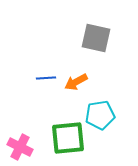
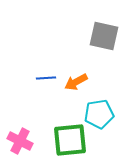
gray square: moved 8 px right, 2 px up
cyan pentagon: moved 1 px left, 1 px up
green square: moved 2 px right, 2 px down
pink cross: moved 6 px up
